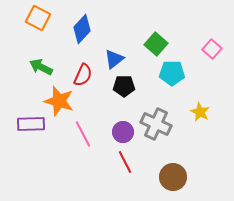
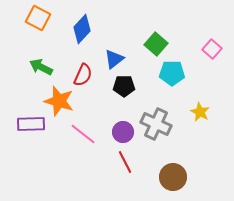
pink line: rotated 24 degrees counterclockwise
